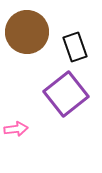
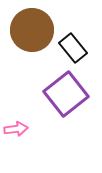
brown circle: moved 5 px right, 2 px up
black rectangle: moved 2 px left, 1 px down; rotated 20 degrees counterclockwise
